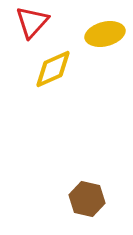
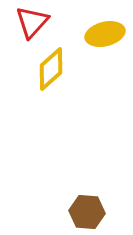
yellow diamond: moved 2 px left; rotated 18 degrees counterclockwise
brown hexagon: moved 13 px down; rotated 8 degrees counterclockwise
